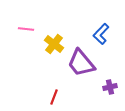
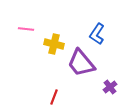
blue L-shape: moved 4 px left; rotated 10 degrees counterclockwise
yellow cross: rotated 24 degrees counterclockwise
purple cross: rotated 24 degrees counterclockwise
